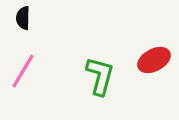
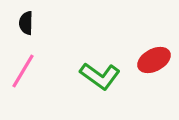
black semicircle: moved 3 px right, 5 px down
green L-shape: rotated 111 degrees clockwise
